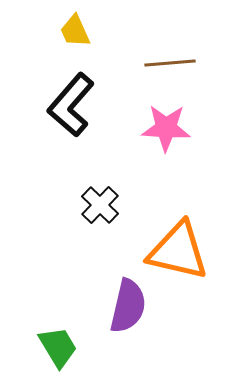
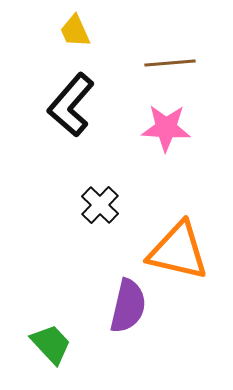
green trapezoid: moved 7 px left, 3 px up; rotated 12 degrees counterclockwise
